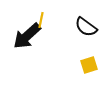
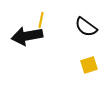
black arrow: rotated 32 degrees clockwise
